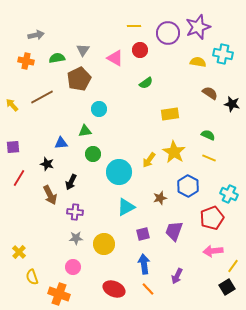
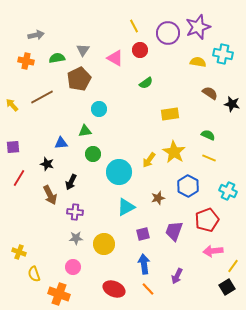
yellow line at (134, 26): rotated 64 degrees clockwise
cyan cross at (229, 194): moved 1 px left, 3 px up
brown star at (160, 198): moved 2 px left
red pentagon at (212, 218): moved 5 px left, 2 px down
yellow cross at (19, 252): rotated 24 degrees counterclockwise
yellow semicircle at (32, 277): moved 2 px right, 3 px up
